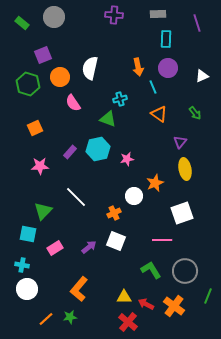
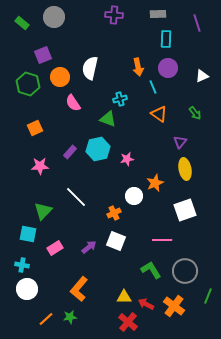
white square at (182, 213): moved 3 px right, 3 px up
